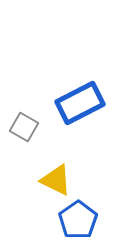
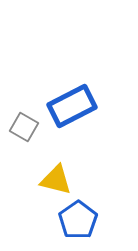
blue rectangle: moved 8 px left, 3 px down
yellow triangle: rotated 12 degrees counterclockwise
